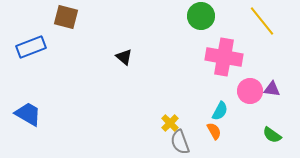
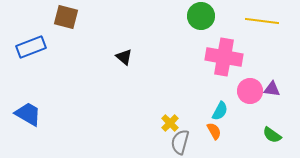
yellow line: rotated 44 degrees counterclockwise
gray semicircle: rotated 35 degrees clockwise
